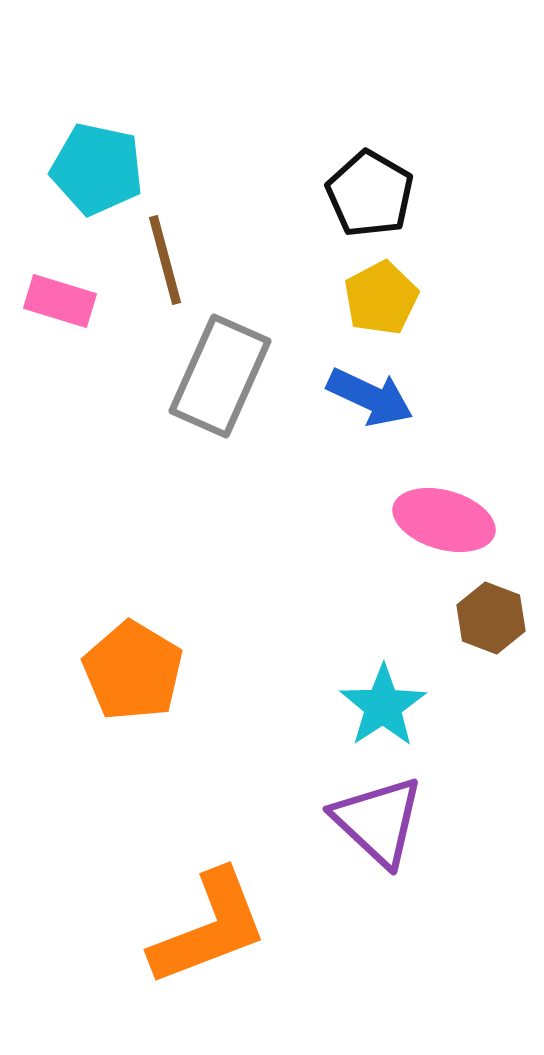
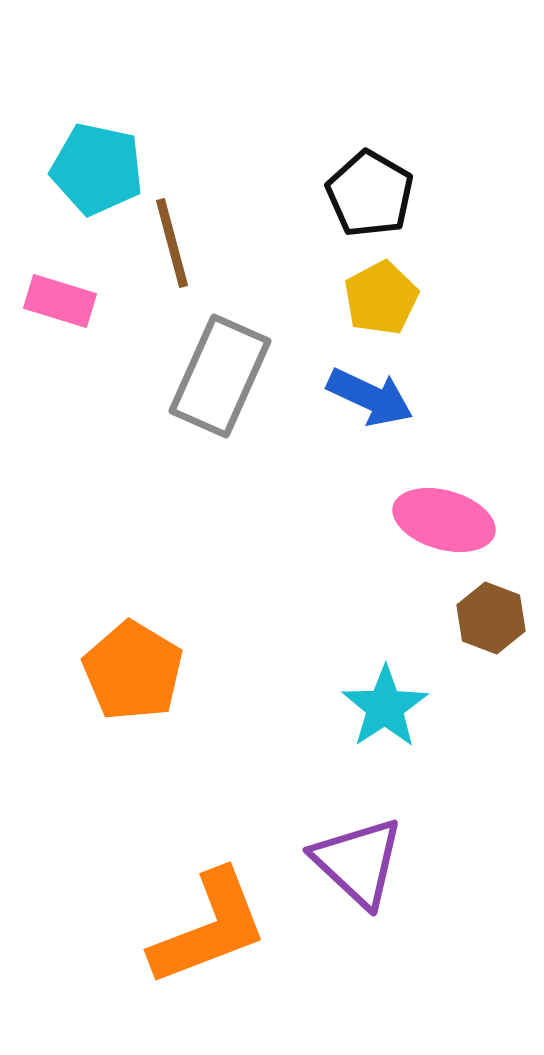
brown line: moved 7 px right, 17 px up
cyan star: moved 2 px right, 1 px down
purple triangle: moved 20 px left, 41 px down
